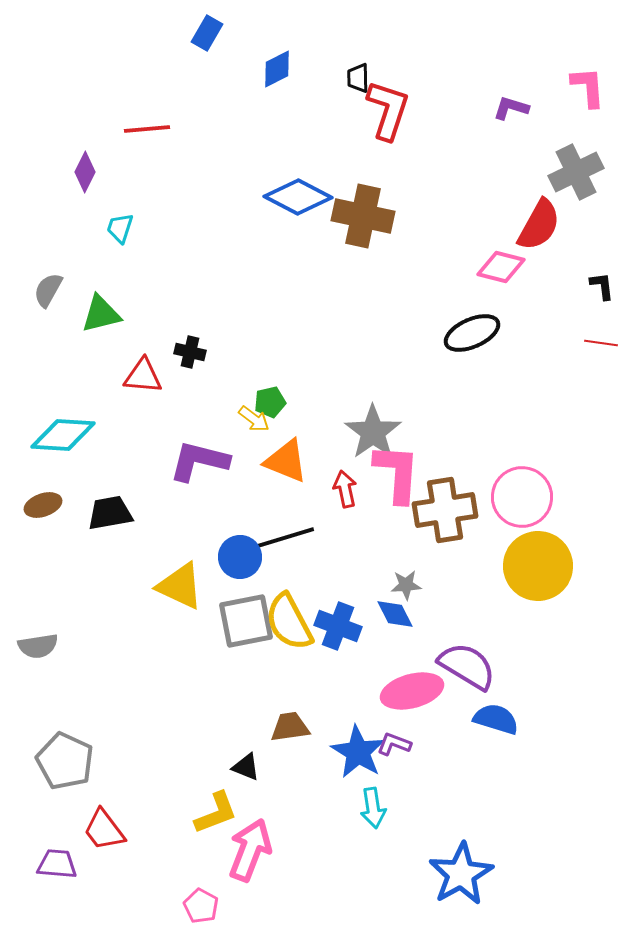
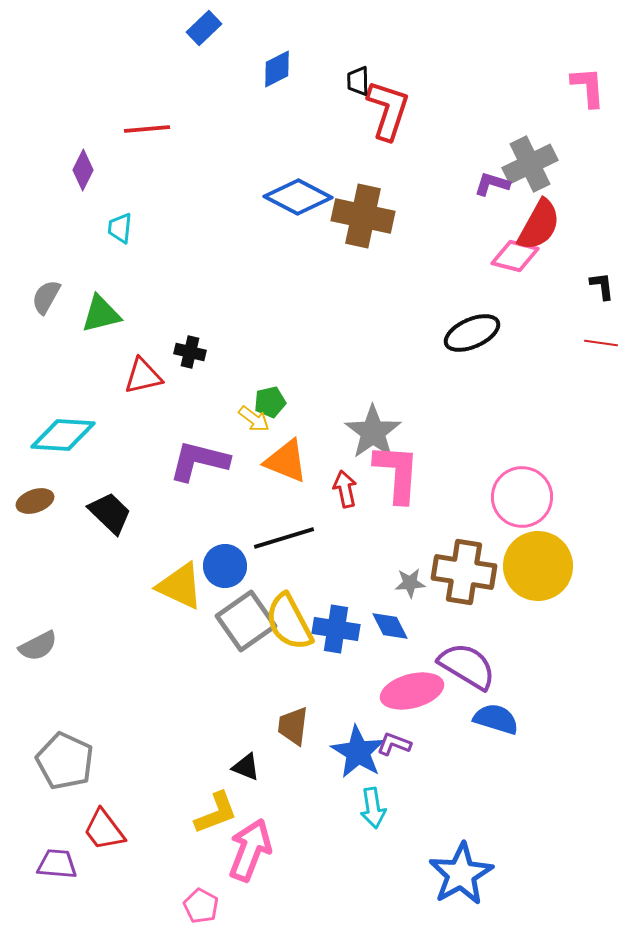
blue rectangle at (207, 33): moved 3 px left, 5 px up; rotated 16 degrees clockwise
black trapezoid at (358, 78): moved 3 px down
purple L-shape at (511, 108): moved 19 px left, 76 px down
purple diamond at (85, 172): moved 2 px left, 2 px up
gray cross at (576, 172): moved 46 px left, 8 px up
cyan trapezoid at (120, 228): rotated 12 degrees counterclockwise
pink diamond at (501, 267): moved 14 px right, 11 px up
gray semicircle at (48, 290): moved 2 px left, 7 px down
red triangle at (143, 376): rotated 18 degrees counterclockwise
brown ellipse at (43, 505): moved 8 px left, 4 px up
brown cross at (445, 510): moved 19 px right, 62 px down; rotated 18 degrees clockwise
black trapezoid at (110, 513): rotated 54 degrees clockwise
blue circle at (240, 557): moved 15 px left, 9 px down
gray star at (406, 585): moved 4 px right, 2 px up
blue diamond at (395, 614): moved 5 px left, 12 px down
gray square at (246, 621): rotated 24 degrees counterclockwise
blue cross at (338, 626): moved 2 px left, 3 px down; rotated 12 degrees counterclockwise
gray semicircle at (38, 646): rotated 18 degrees counterclockwise
brown trapezoid at (290, 727): moved 3 px right, 1 px up; rotated 75 degrees counterclockwise
